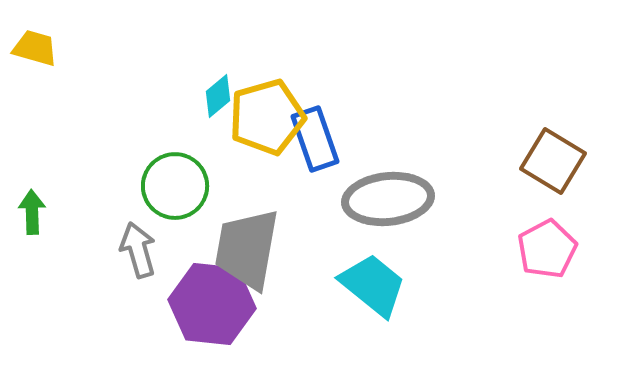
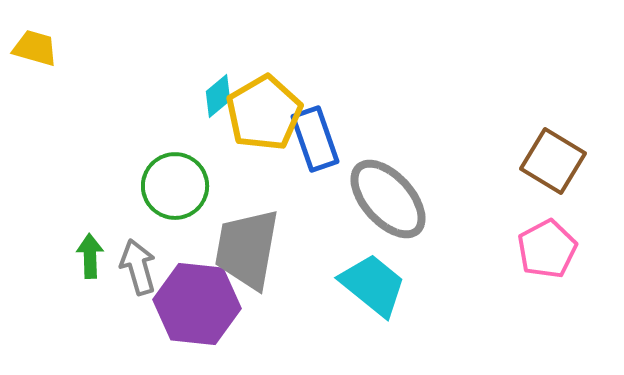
yellow pentagon: moved 3 px left, 4 px up; rotated 14 degrees counterclockwise
gray ellipse: rotated 54 degrees clockwise
green arrow: moved 58 px right, 44 px down
gray arrow: moved 17 px down
purple hexagon: moved 15 px left
